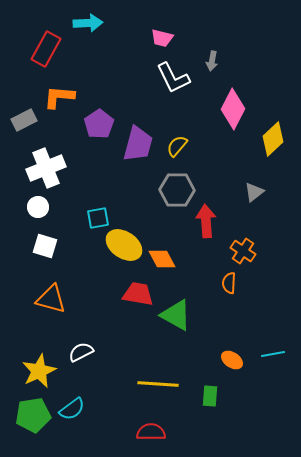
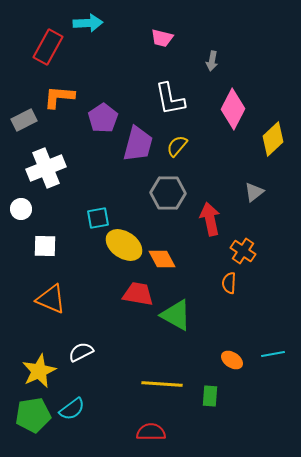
red rectangle: moved 2 px right, 2 px up
white L-shape: moved 3 px left, 21 px down; rotated 15 degrees clockwise
purple pentagon: moved 4 px right, 6 px up
gray hexagon: moved 9 px left, 3 px down
white circle: moved 17 px left, 2 px down
red arrow: moved 4 px right, 2 px up; rotated 8 degrees counterclockwise
white square: rotated 15 degrees counterclockwise
orange triangle: rotated 8 degrees clockwise
yellow line: moved 4 px right
